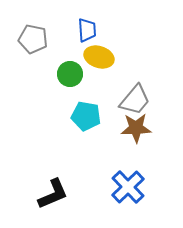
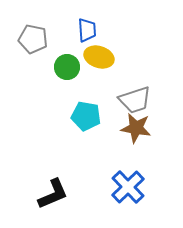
green circle: moved 3 px left, 7 px up
gray trapezoid: rotated 32 degrees clockwise
brown star: rotated 12 degrees clockwise
